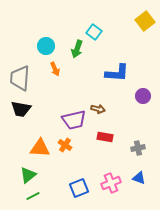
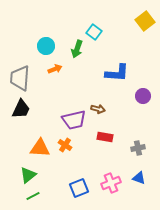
orange arrow: rotated 88 degrees counterclockwise
black trapezoid: rotated 75 degrees counterclockwise
